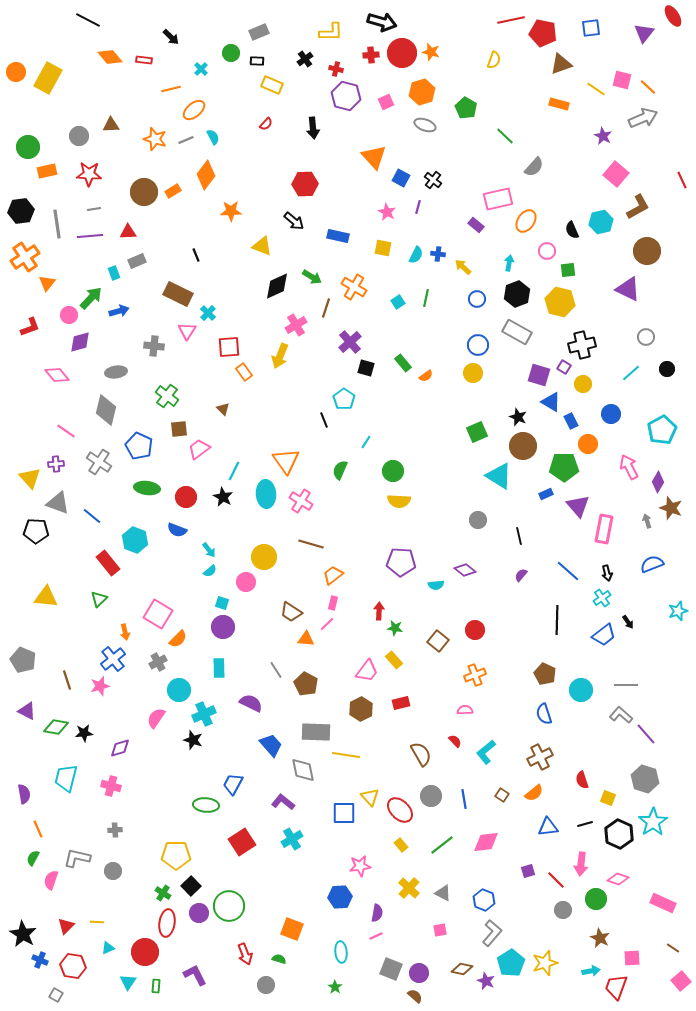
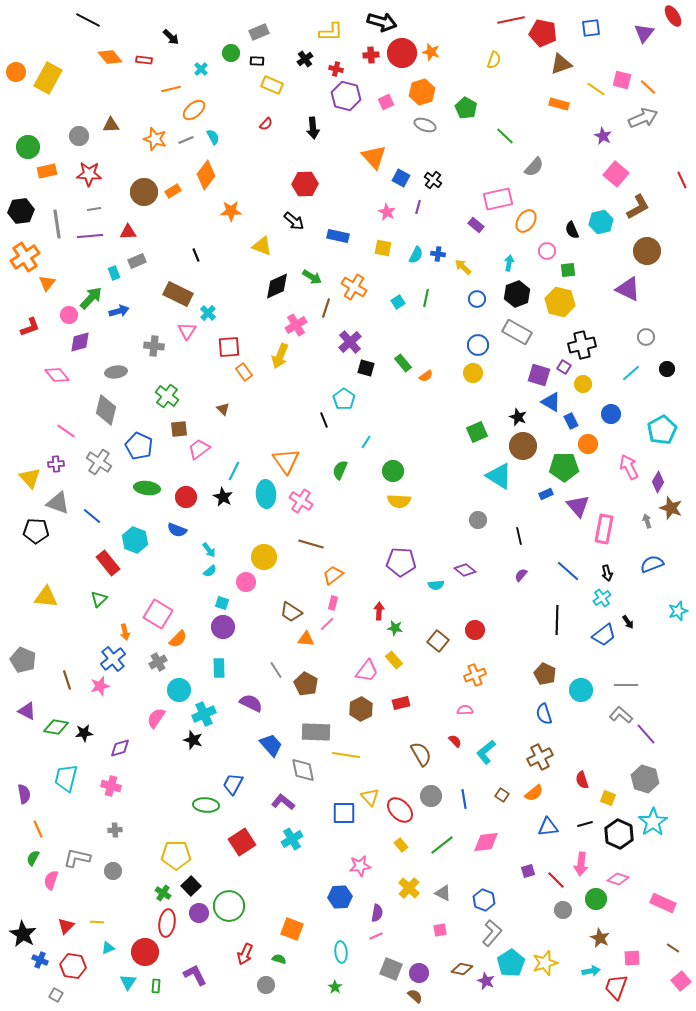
red arrow at (245, 954): rotated 45 degrees clockwise
